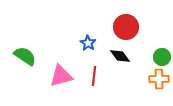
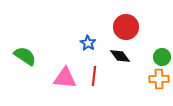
pink triangle: moved 4 px right, 2 px down; rotated 20 degrees clockwise
